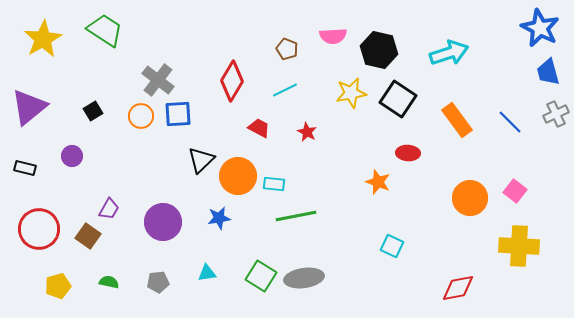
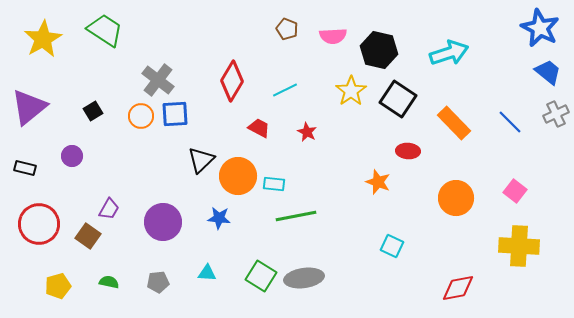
brown pentagon at (287, 49): moved 20 px up
blue trapezoid at (548, 72): rotated 144 degrees clockwise
yellow star at (351, 93): moved 2 px up; rotated 24 degrees counterclockwise
blue square at (178, 114): moved 3 px left
orange rectangle at (457, 120): moved 3 px left, 3 px down; rotated 8 degrees counterclockwise
red ellipse at (408, 153): moved 2 px up
orange circle at (470, 198): moved 14 px left
blue star at (219, 218): rotated 15 degrees clockwise
red circle at (39, 229): moved 5 px up
cyan triangle at (207, 273): rotated 12 degrees clockwise
